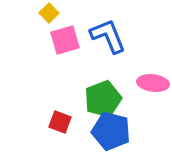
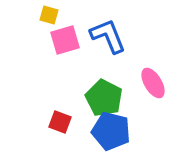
yellow square: moved 2 px down; rotated 30 degrees counterclockwise
pink ellipse: rotated 52 degrees clockwise
green pentagon: moved 1 px right, 1 px up; rotated 24 degrees counterclockwise
